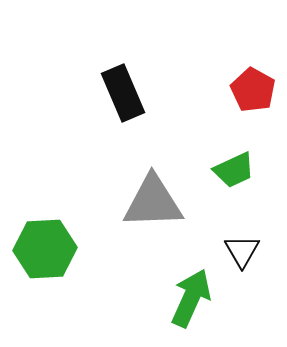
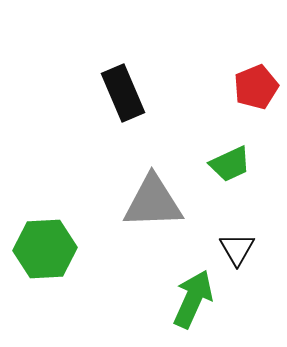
red pentagon: moved 3 px right, 3 px up; rotated 21 degrees clockwise
green trapezoid: moved 4 px left, 6 px up
black triangle: moved 5 px left, 2 px up
green arrow: moved 2 px right, 1 px down
